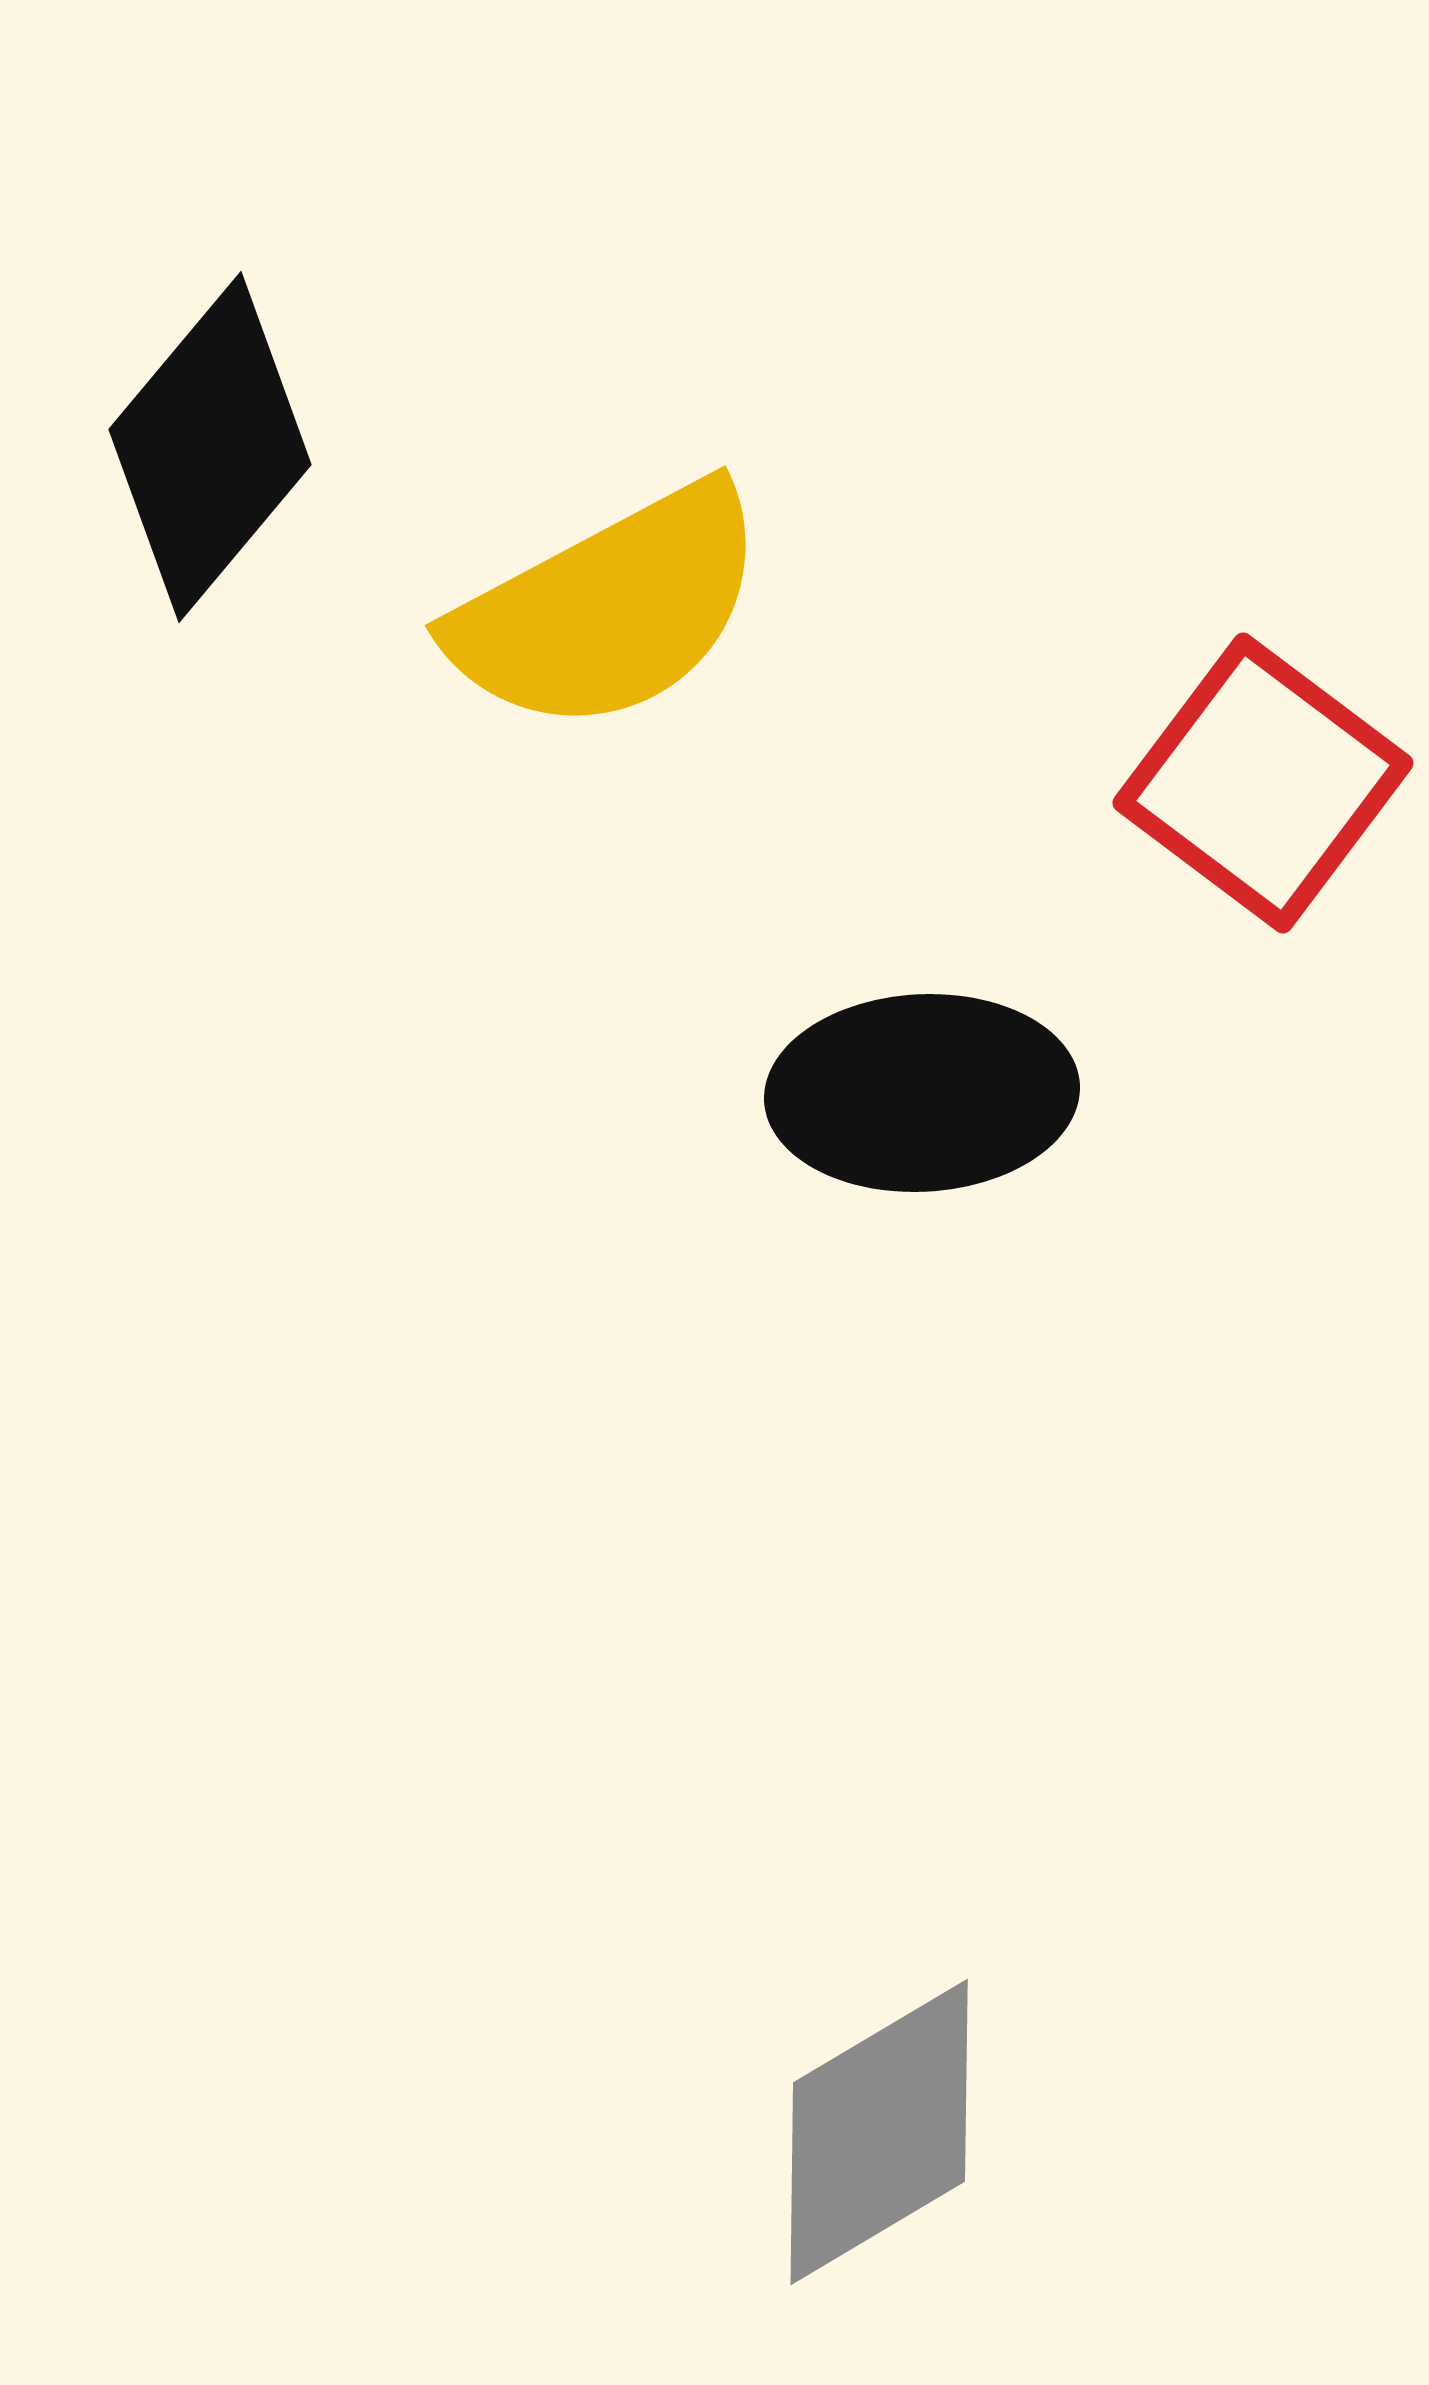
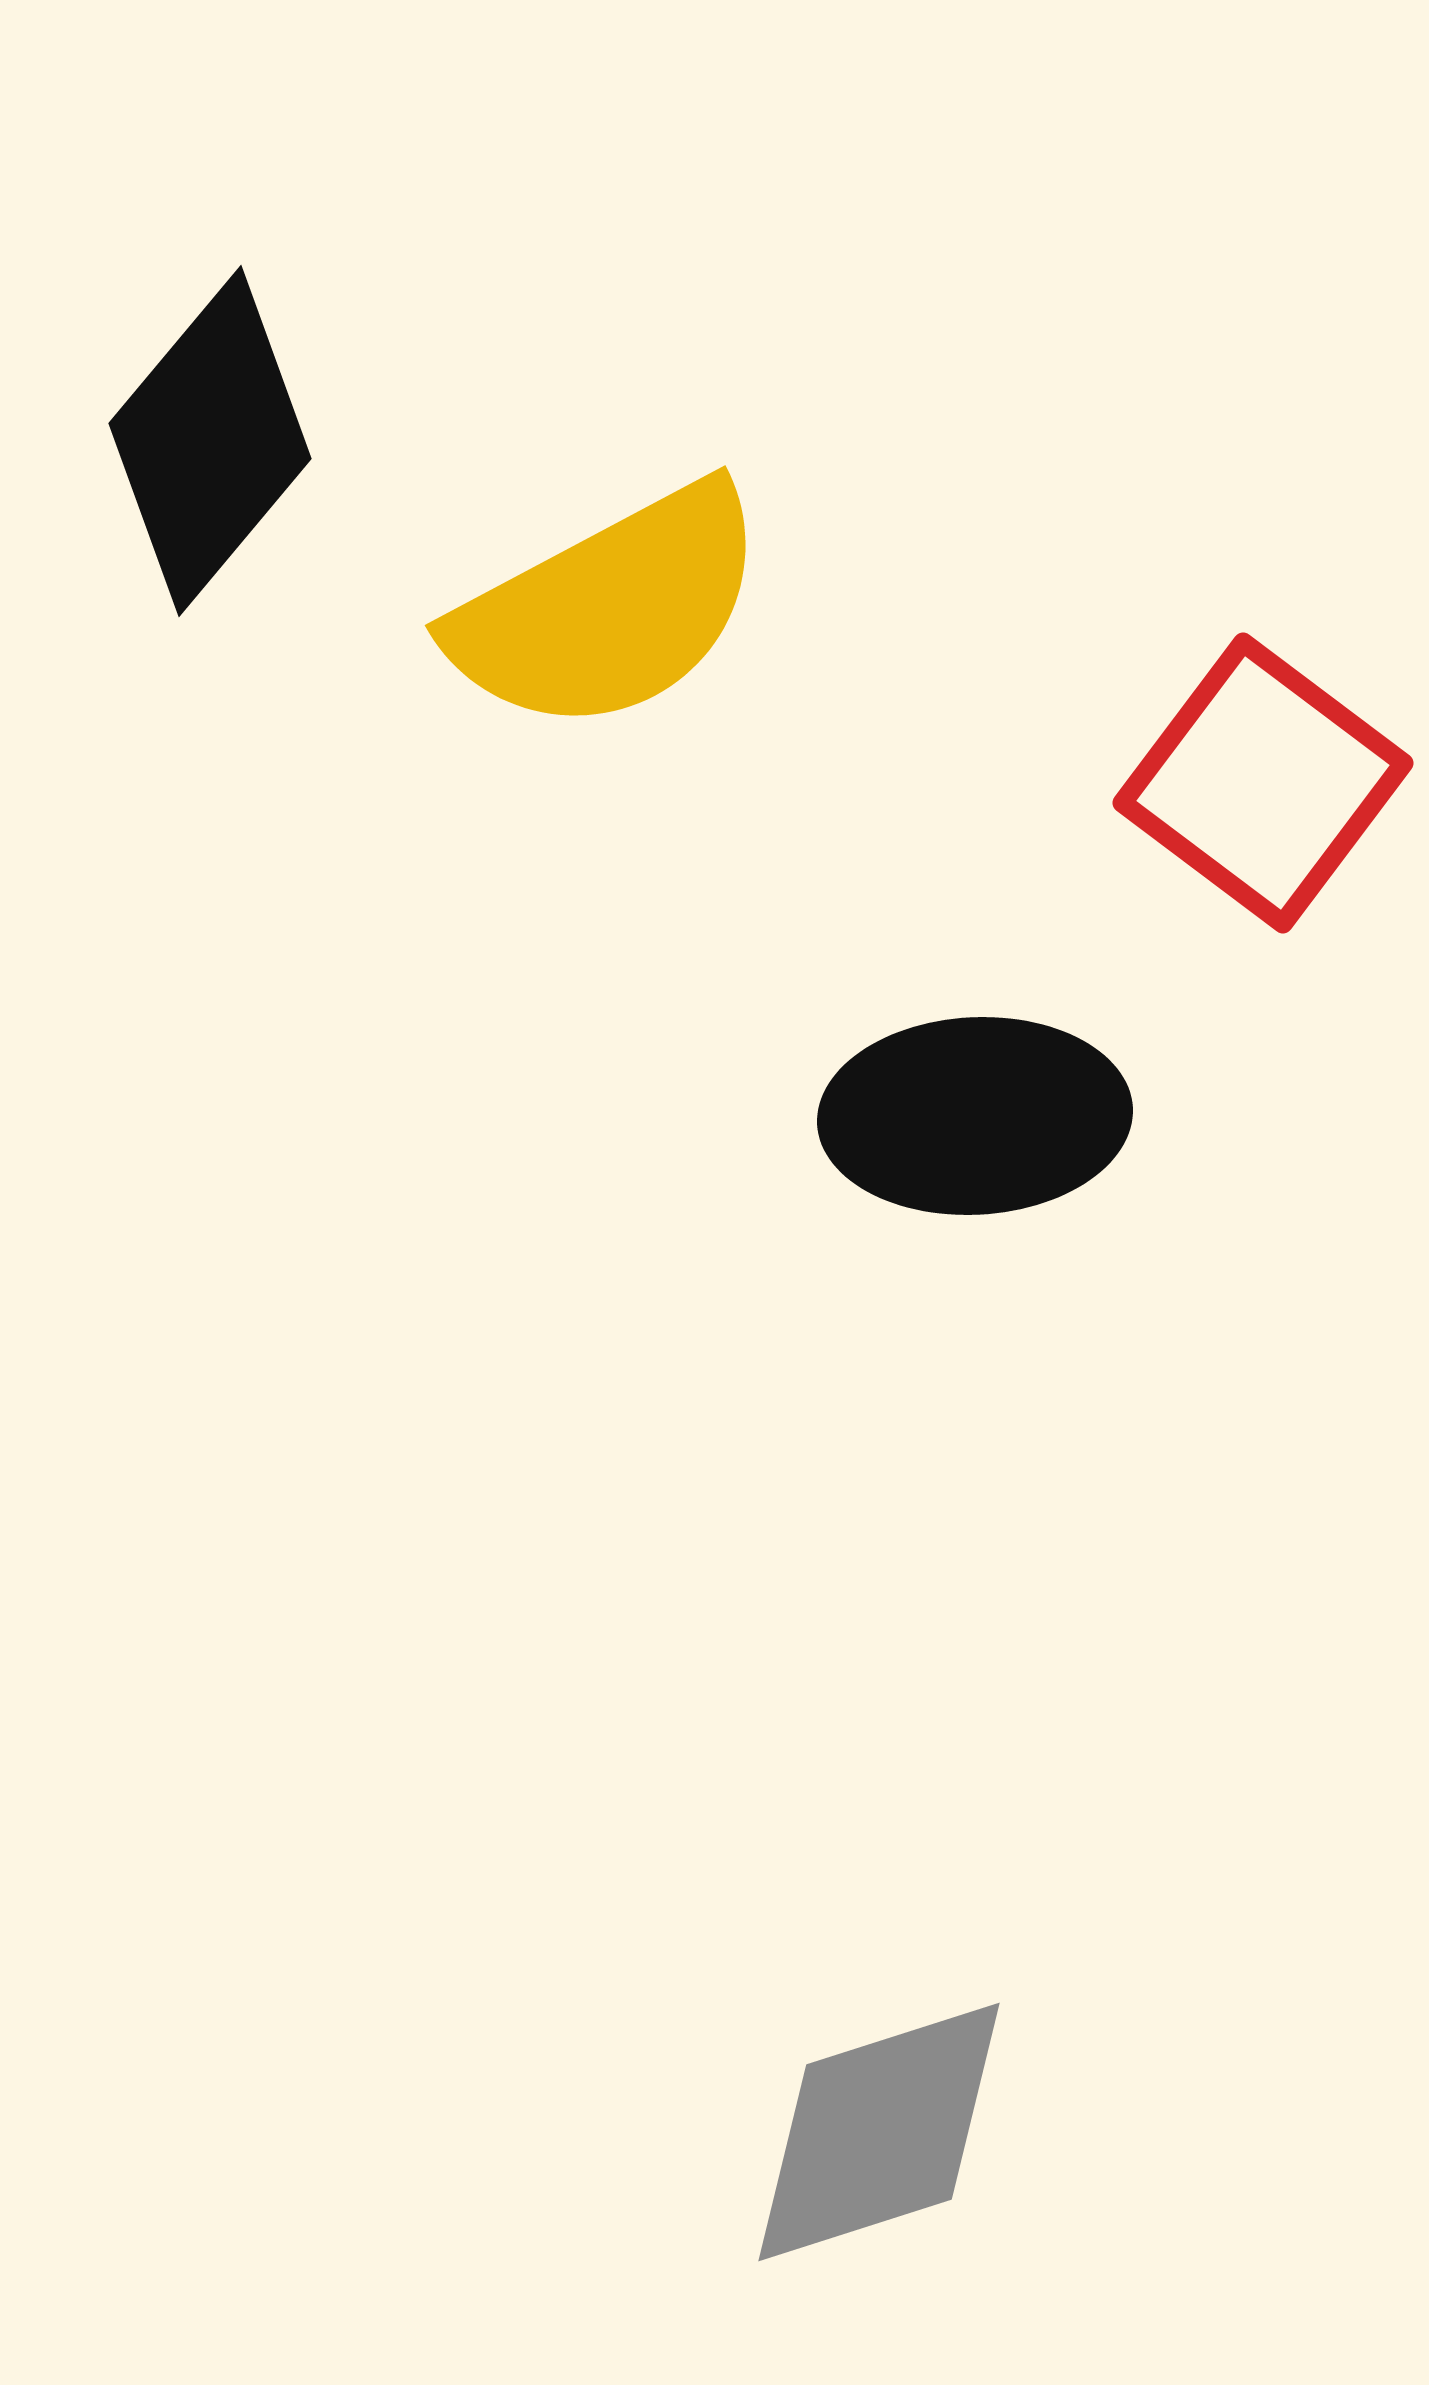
black diamond: moved 6 px up
black ellipse: moved 53 px right, 23 px down
gray diamond: rotated 13 degrees clockwise
